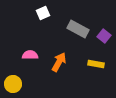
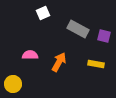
purple square: rotated 24 degrees counterclockwise
